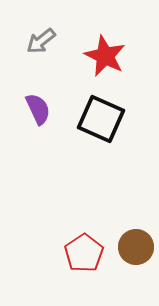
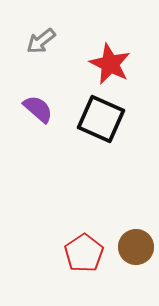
red star: moved 5 px right, 8 px down
purple semicircle: rotated 24 degrees counterclockwise
